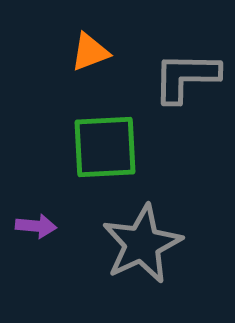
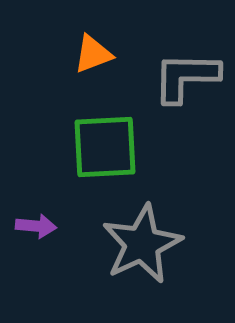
orange triangle: moved 3 px right, 2 px down
